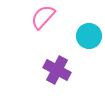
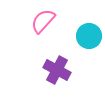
pink semicircle: moved 4 px down
